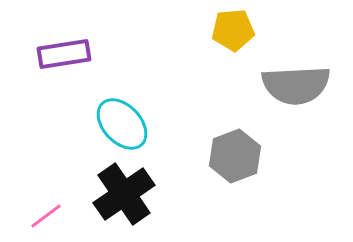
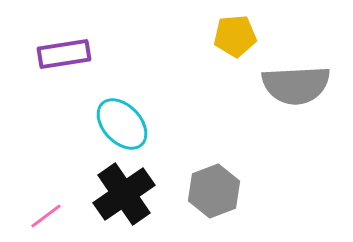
yellow pentagon: moved 2 px right, 6 px down
gray hexagon: moved 21 px left, 35 px down
